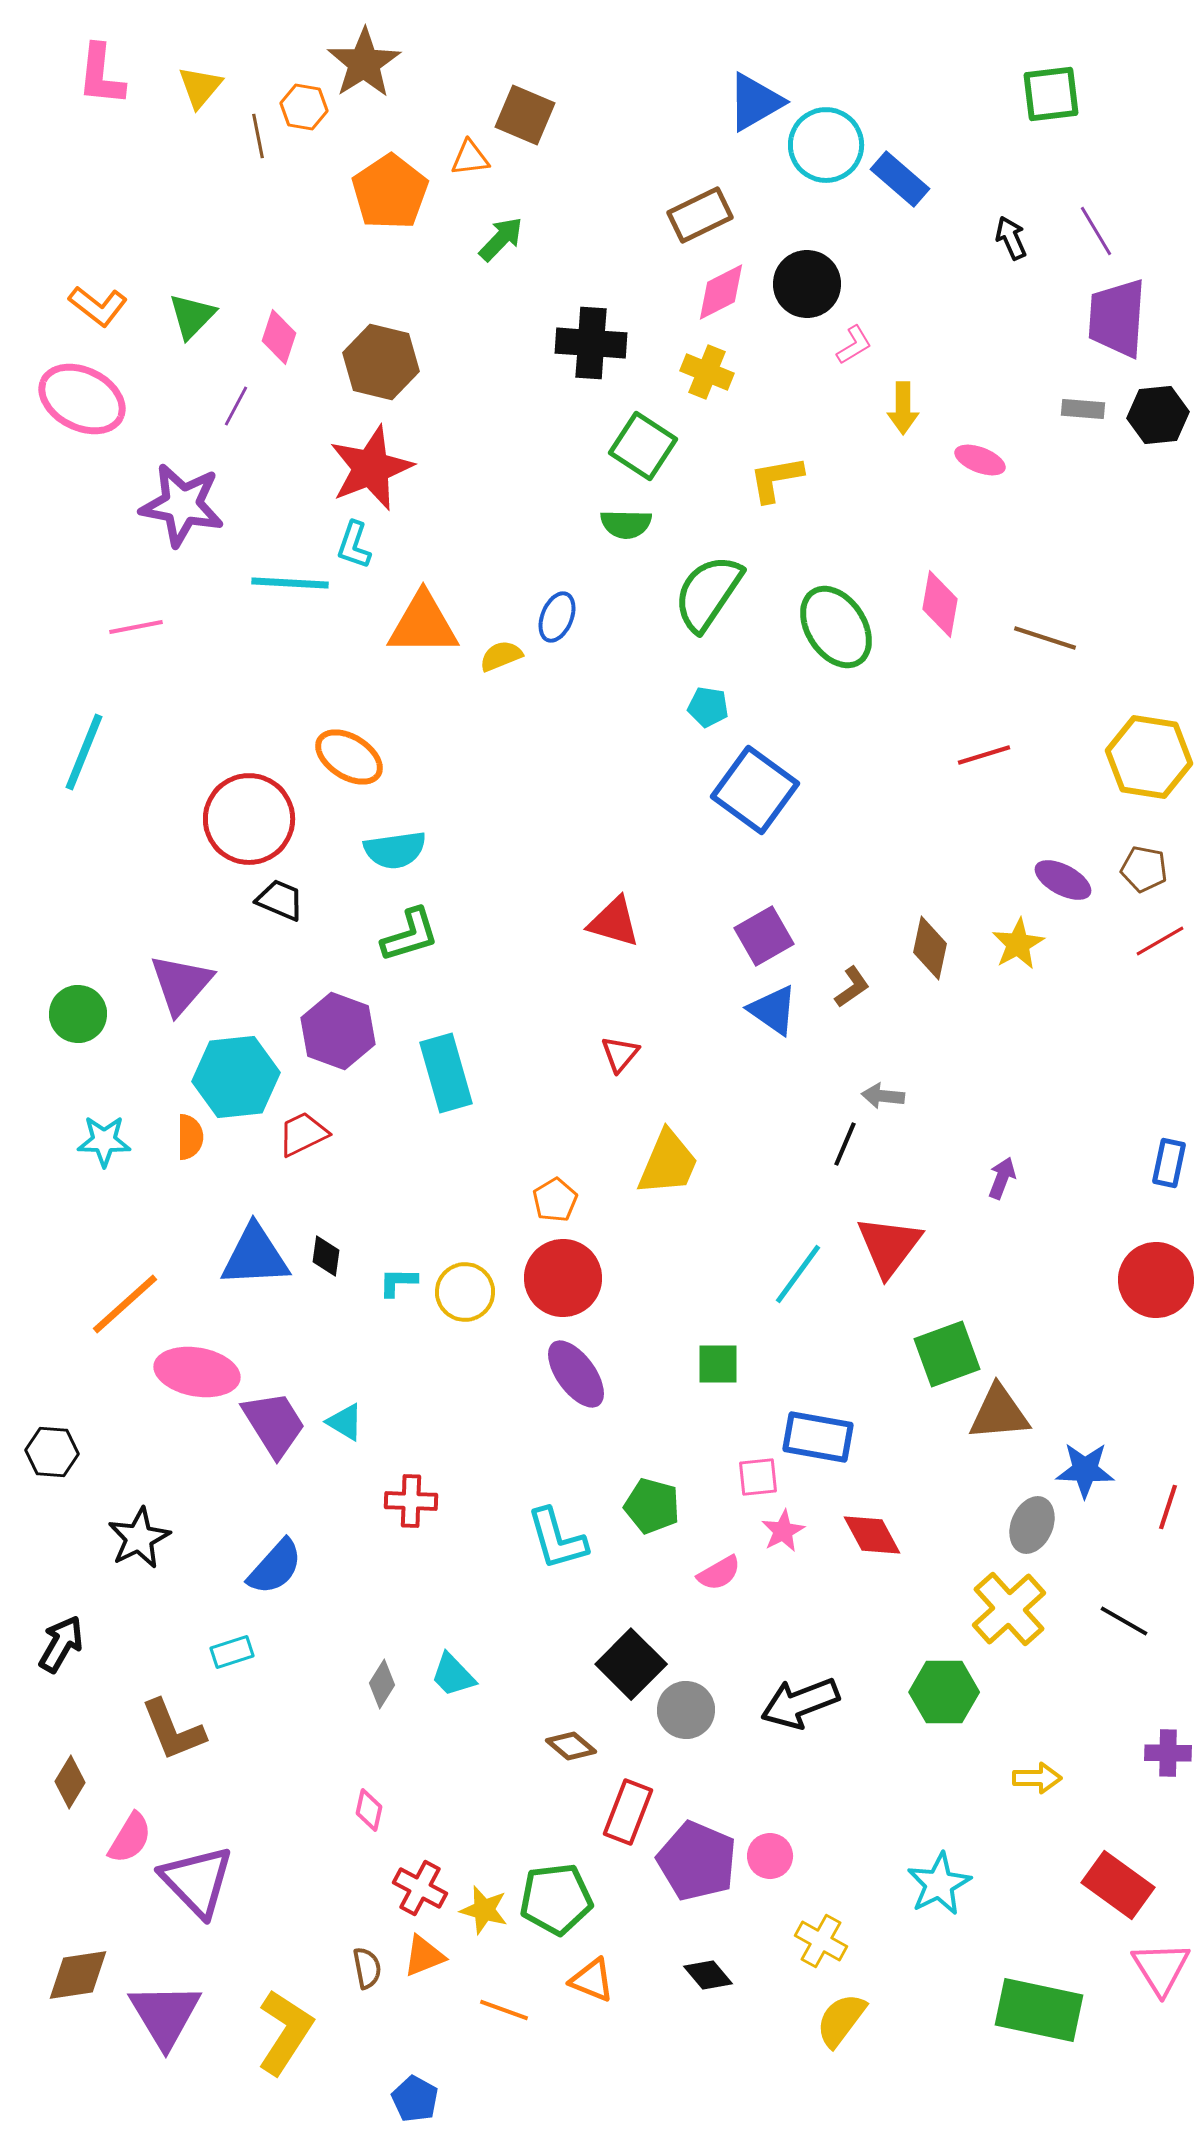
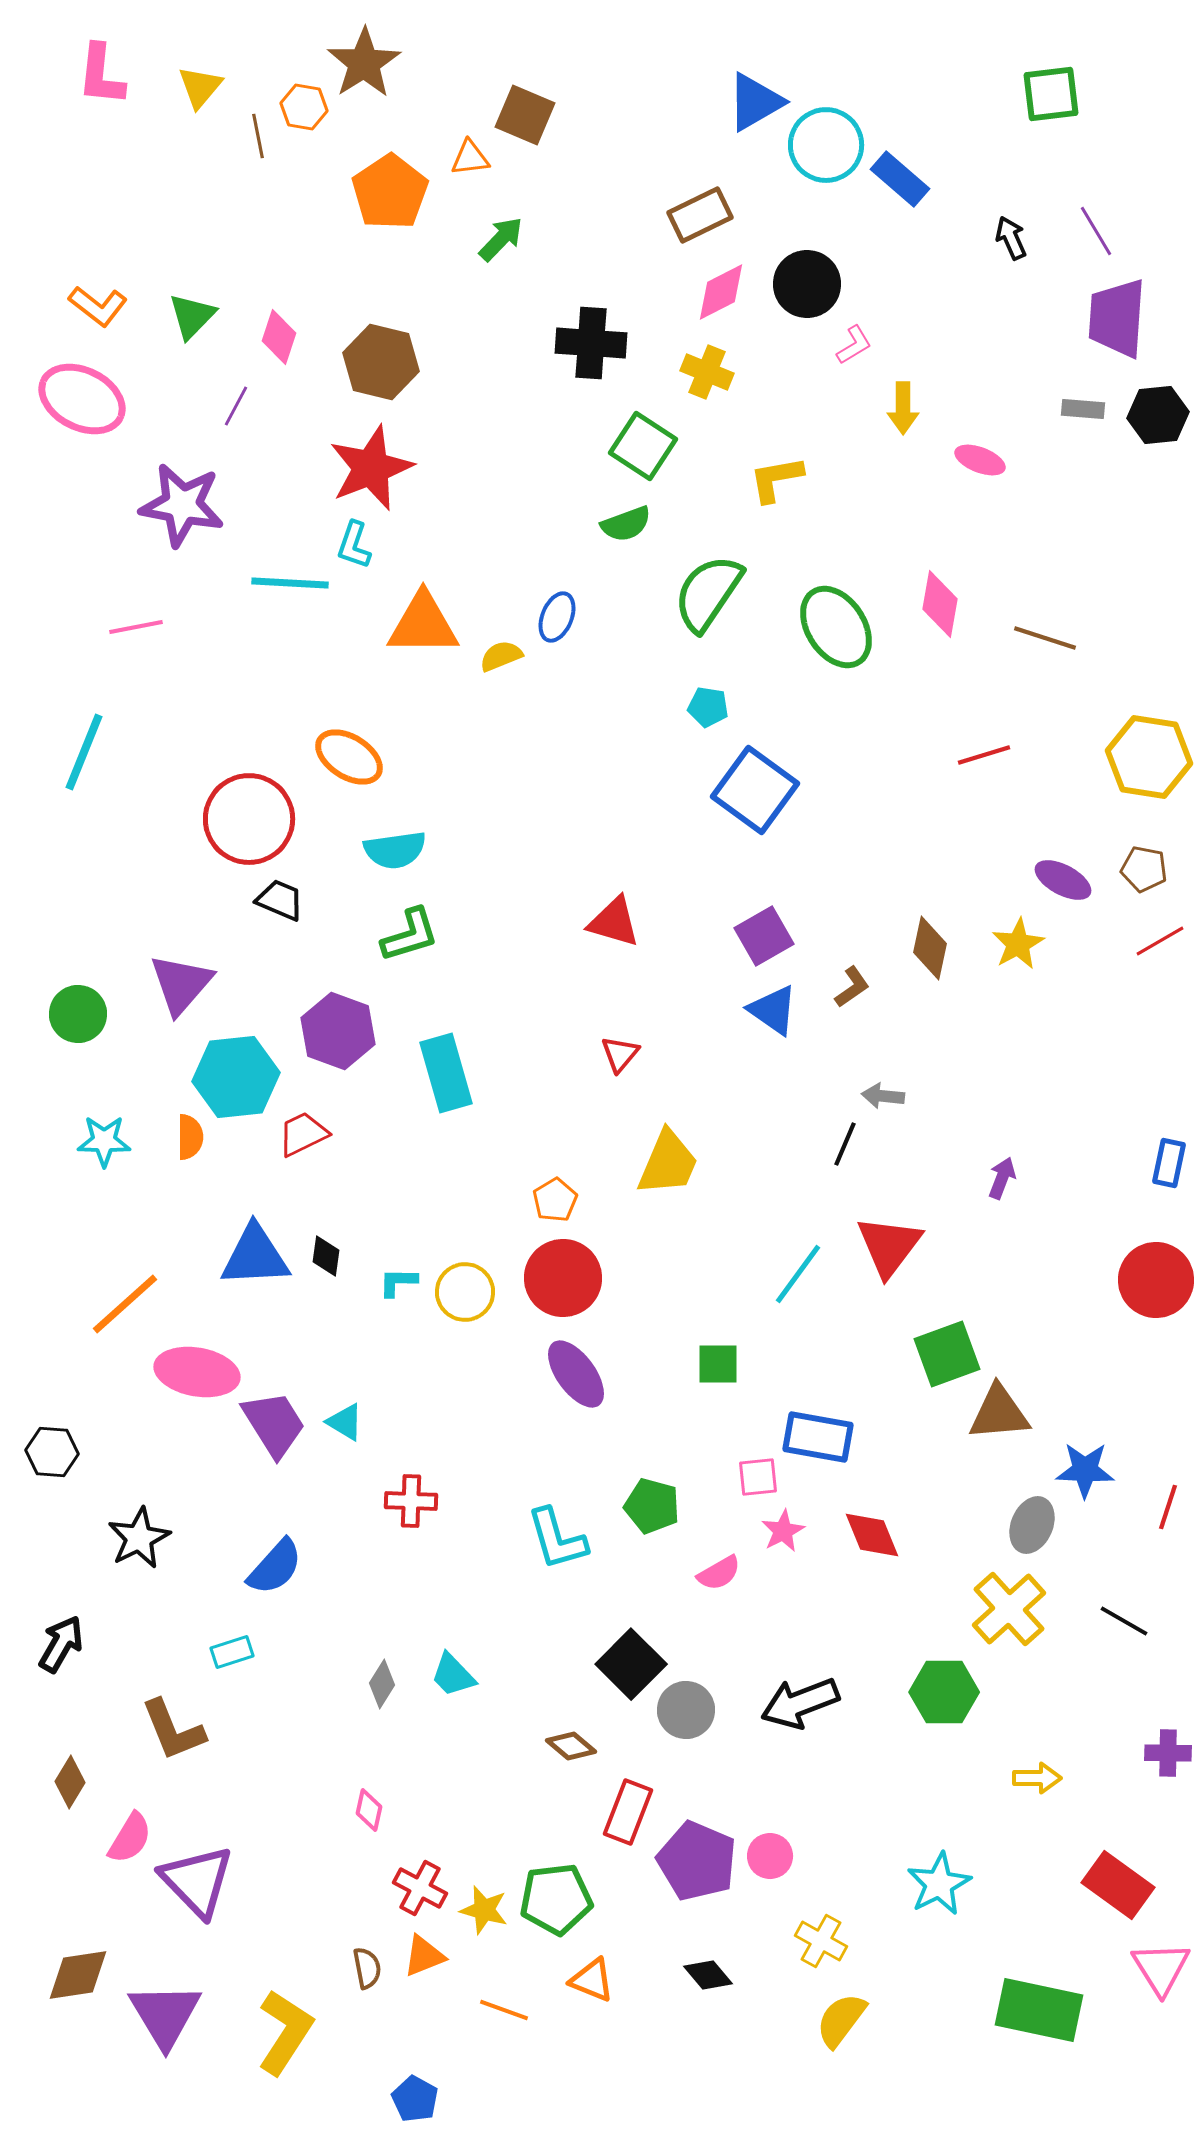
green semicircle at (626, 524): rotated 21 degrees counterclockwise
red diamond at (872, 1535): rotated 6 degrees clockwise
